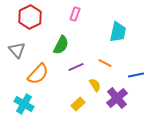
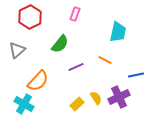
green semicircle: moved 1 px left, 1 px up; rotated 12 degrees clockwise
gray triangle: rotated 30 degrees clockwise
orange line: moved 3 px up
orange semicircle: moved 7 px down
yellow semicircle: moved 1 px right, 13 px down
purple cross: moved 2 px right, 1 px up; rotated 15 degrees clockwise
yellow rectangle: moved 1 px left
